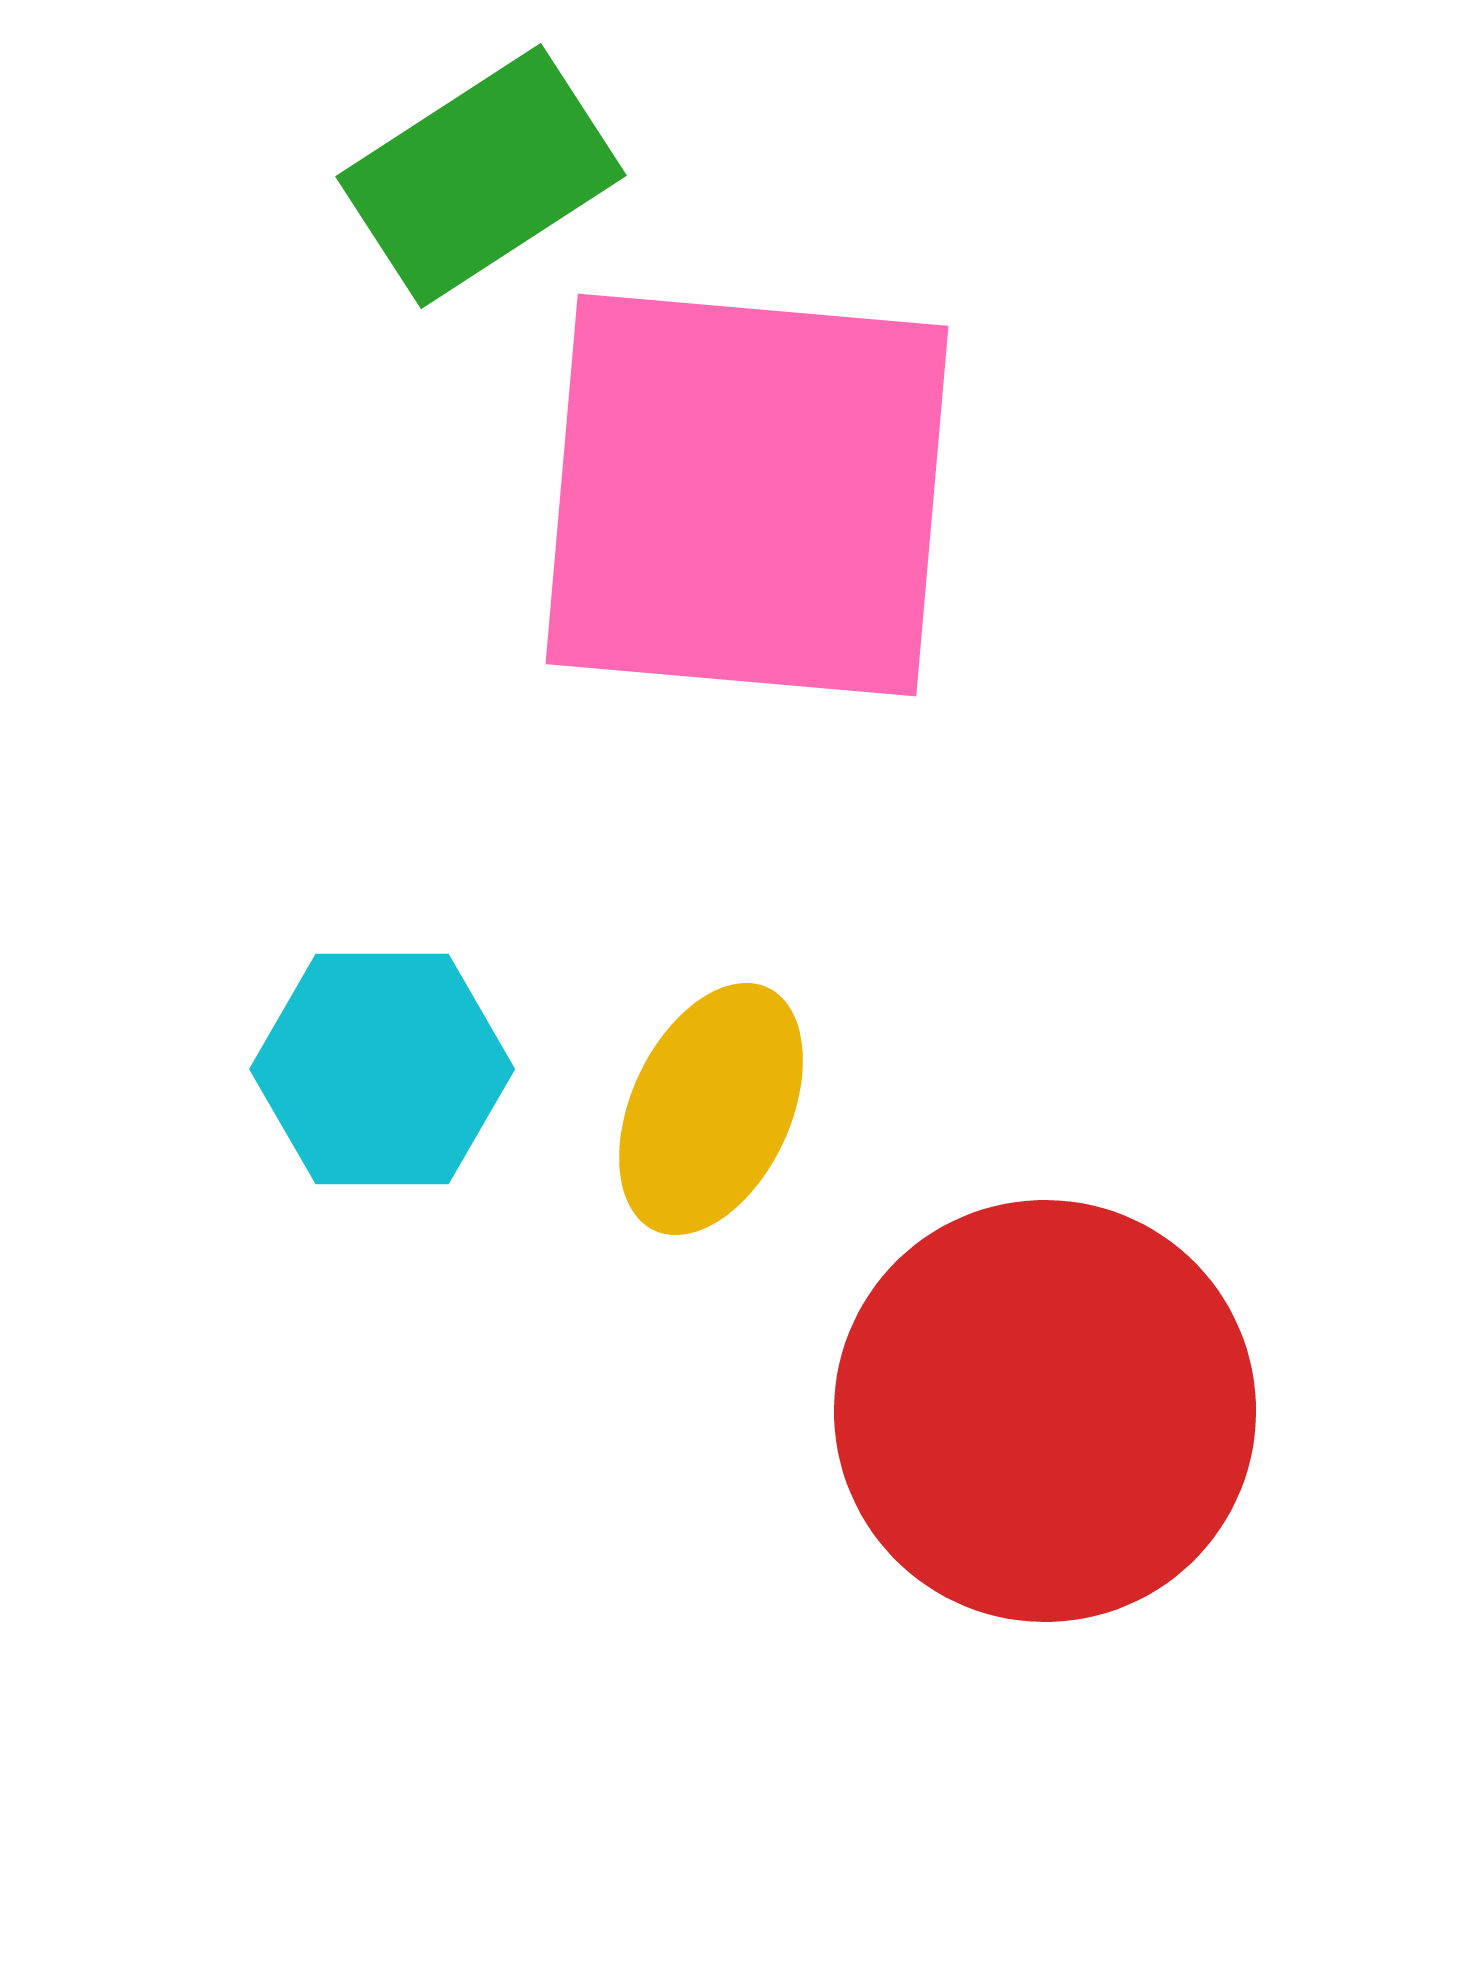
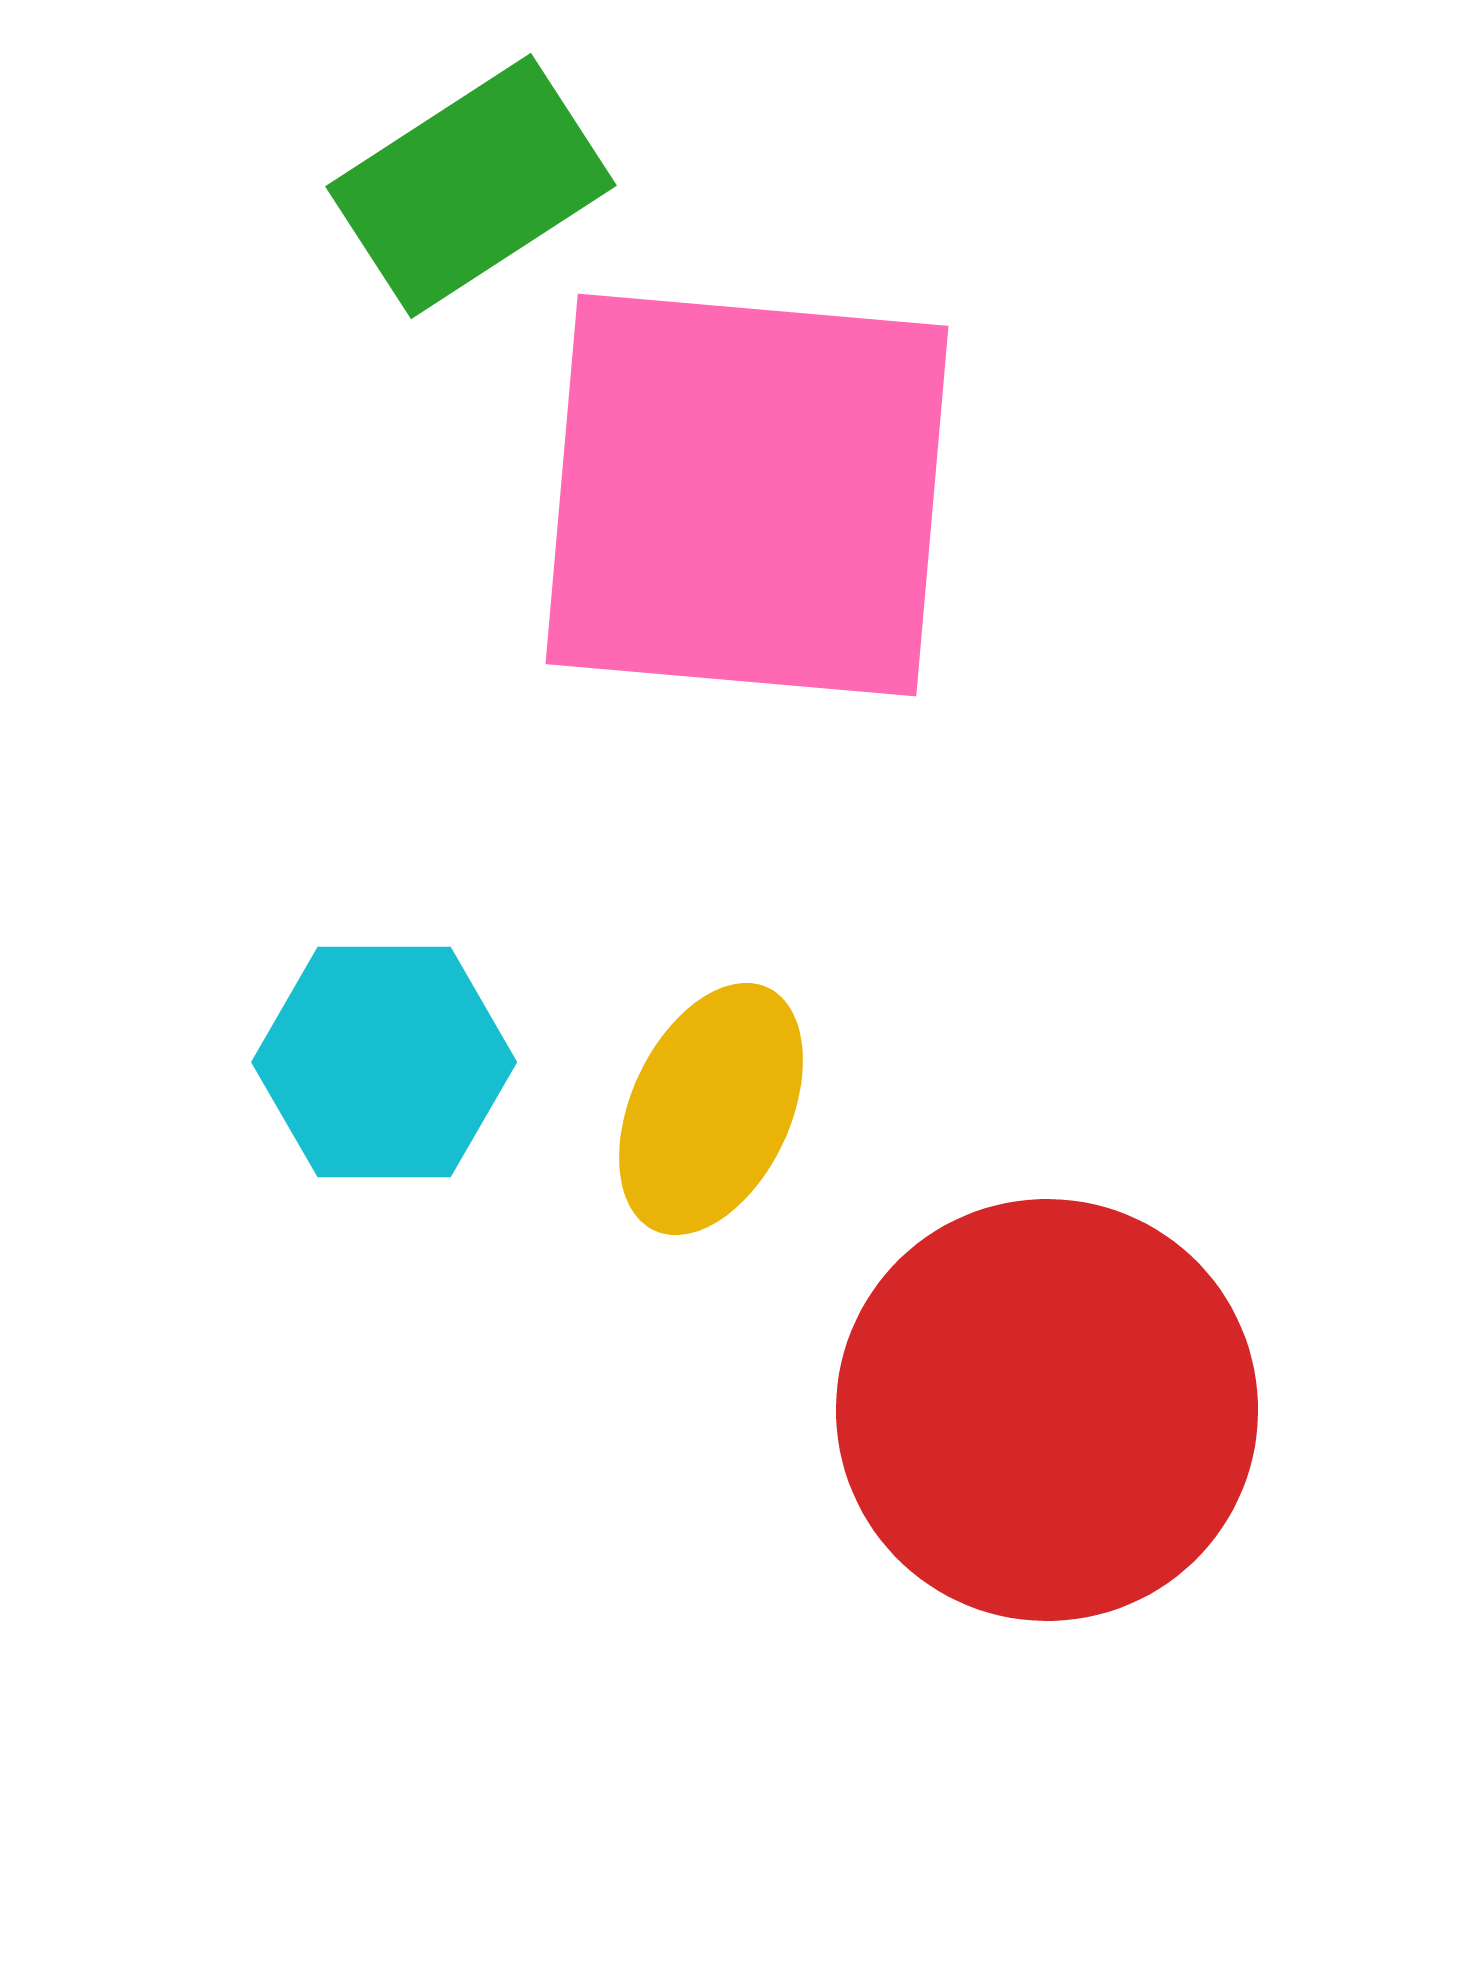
green rectangle: moved 10 px left, 10 px down
cyan hexagon: moved 2 px right, 7 px up
red circle: moved 2 px right, 1 px up
